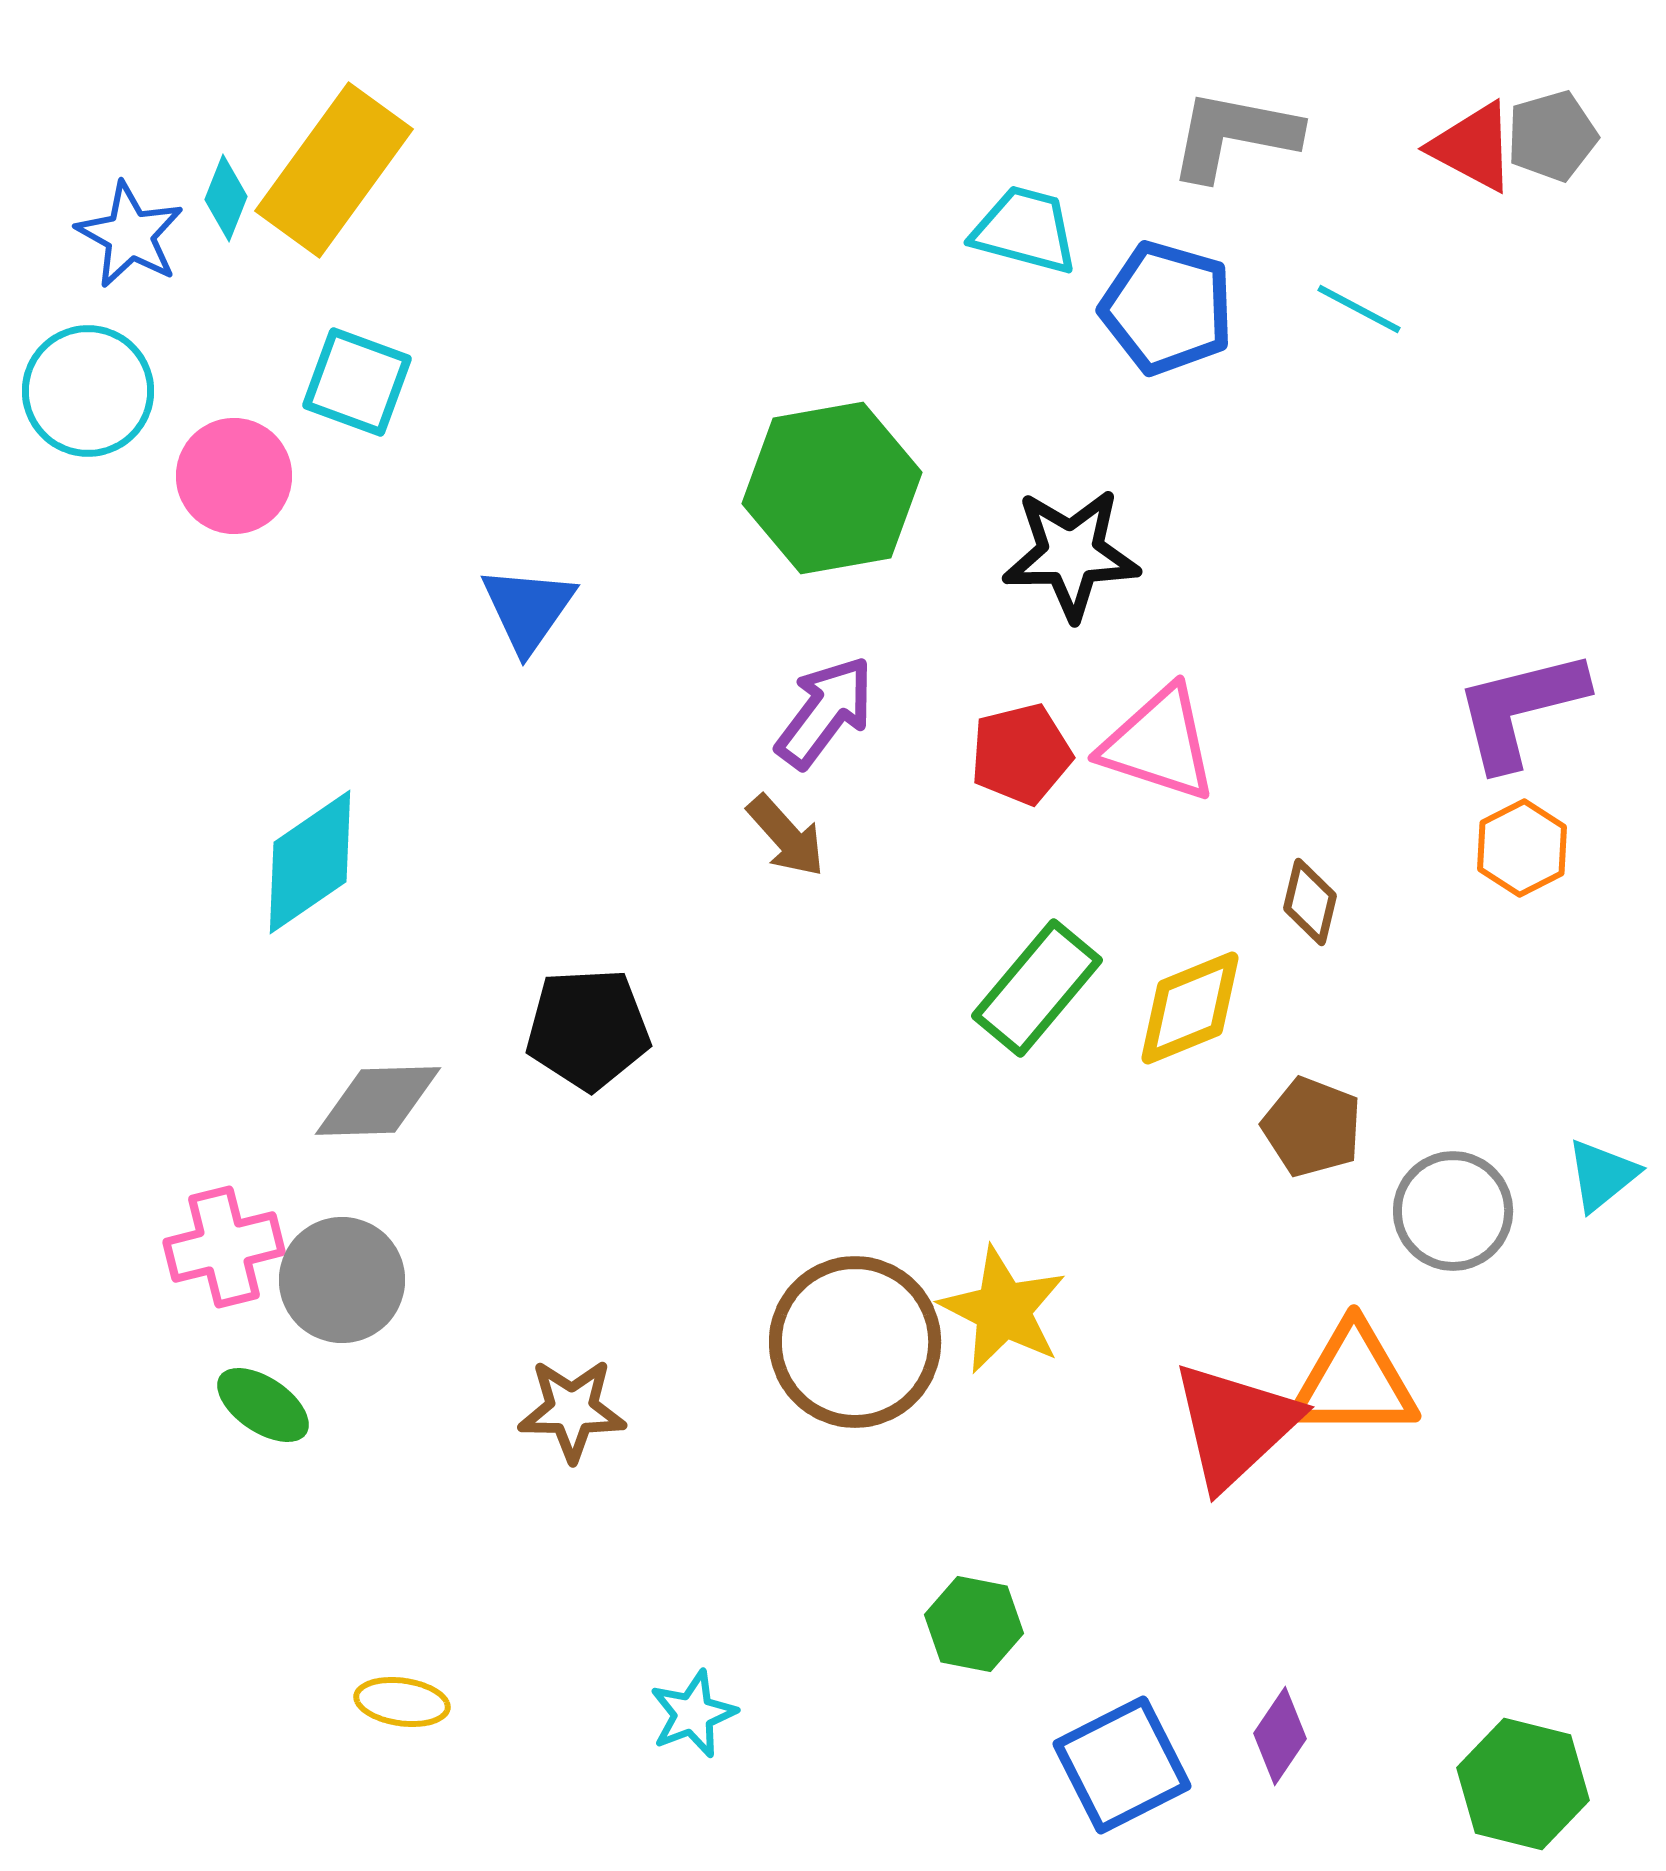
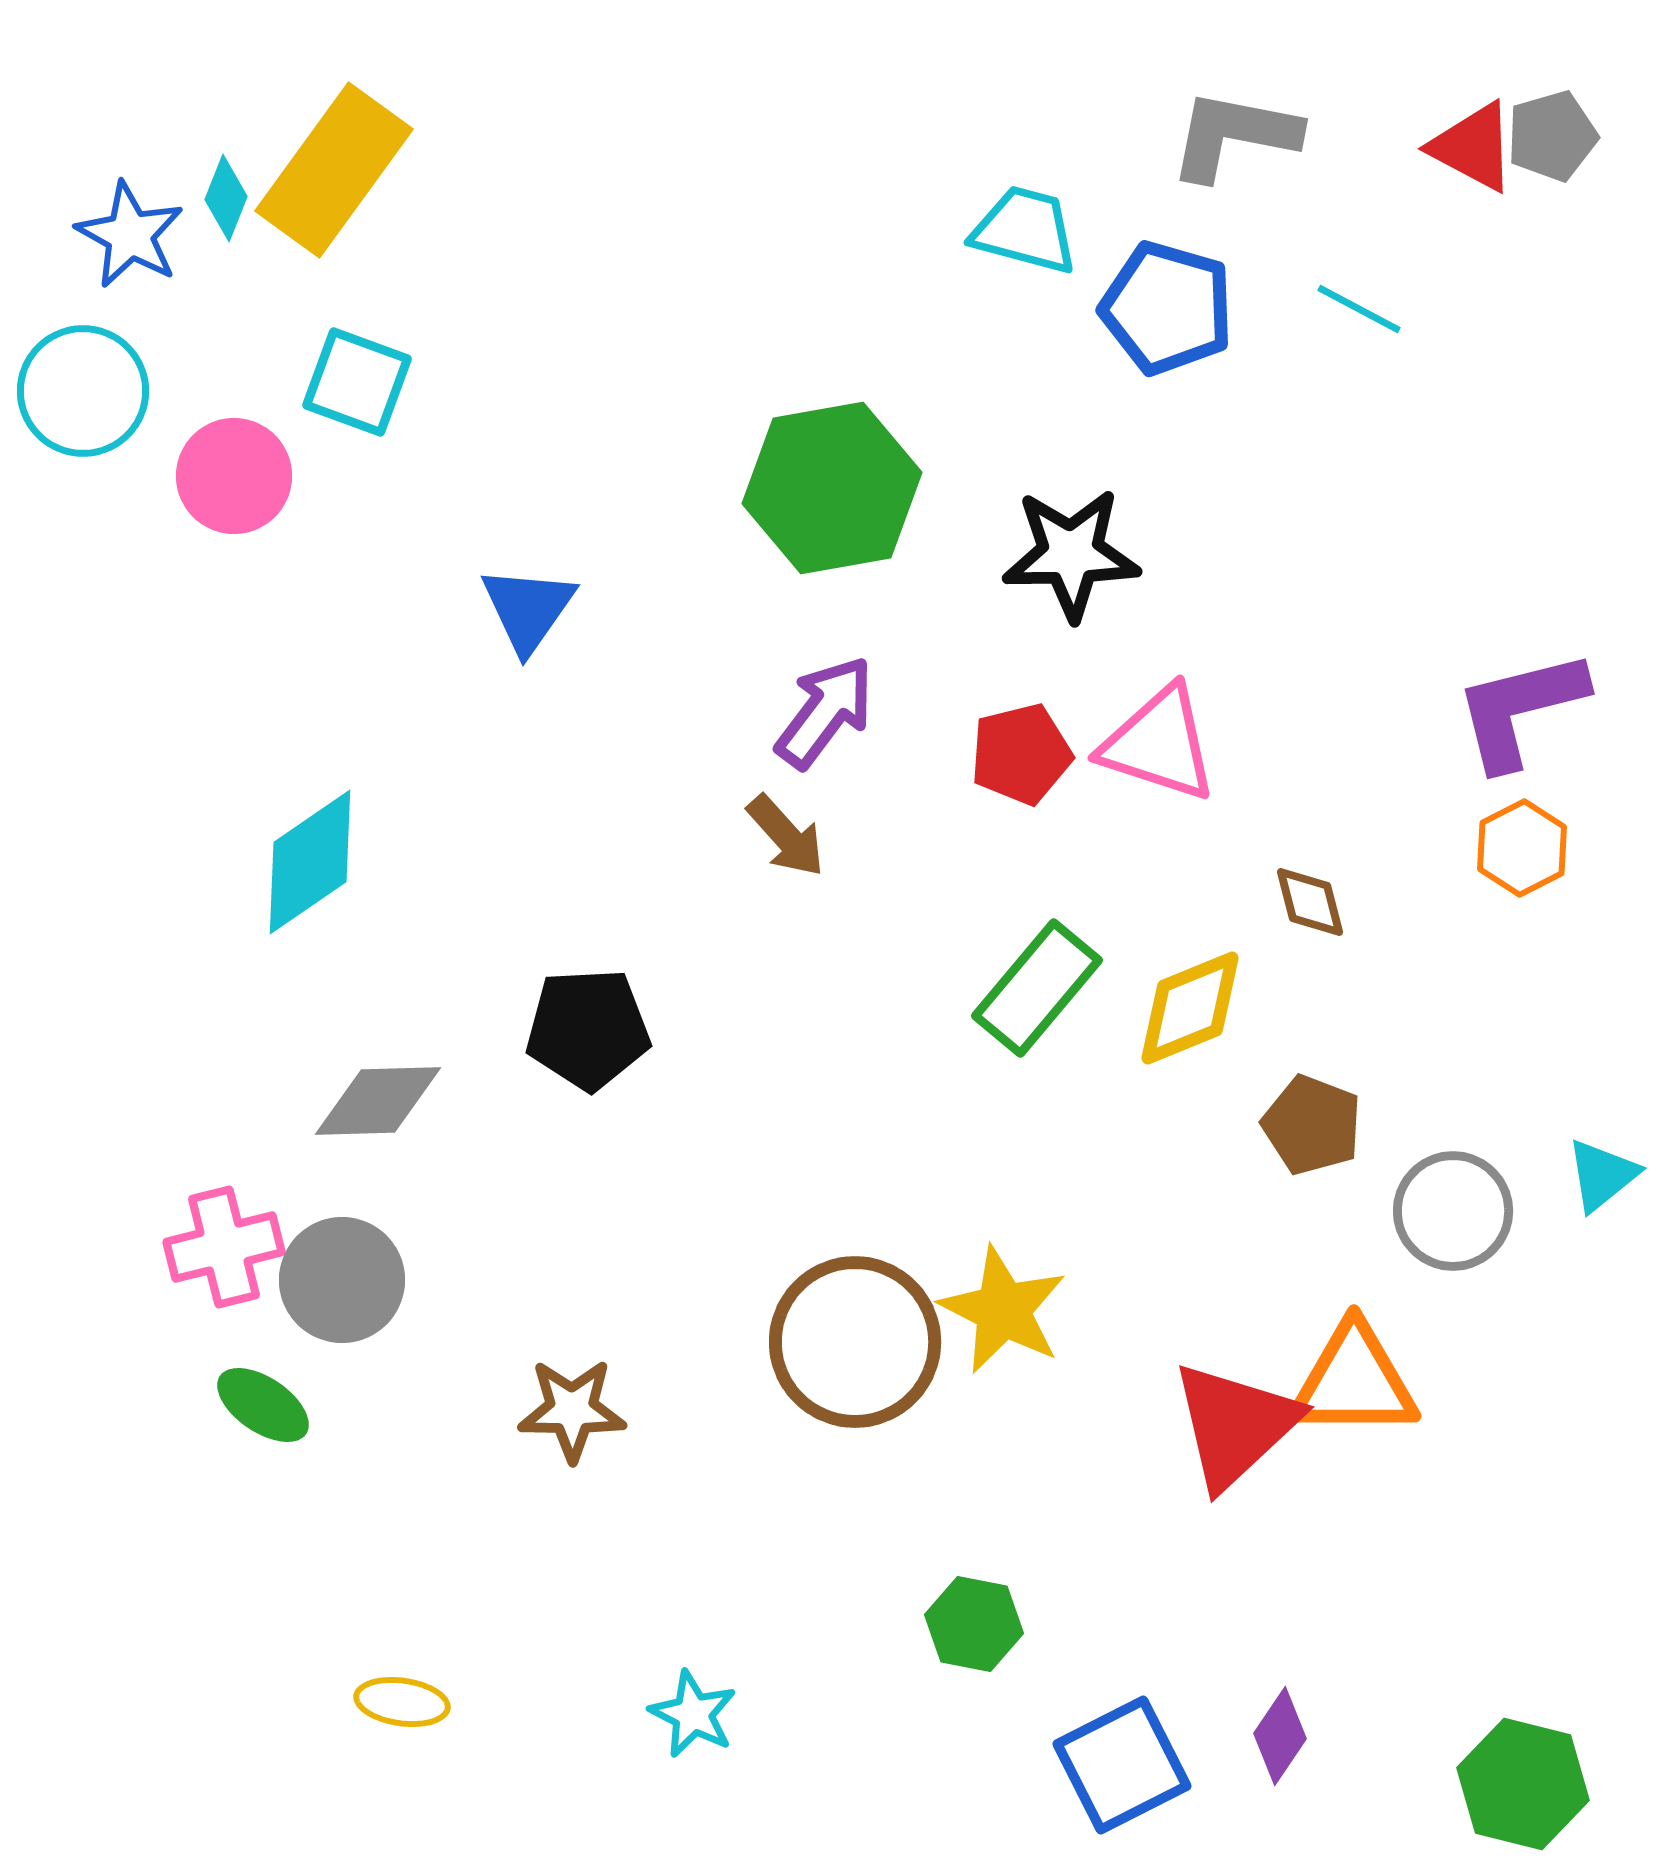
cyan circle at (88, 391): moved 5 px left
brown diamond at (1310, 902): rotated 28 degrees counterclockwise
brown pentagon at (1312, 1127): moved 2 px up
cyan star at (693, 1714): rotated 24 degrees counterclockwise
